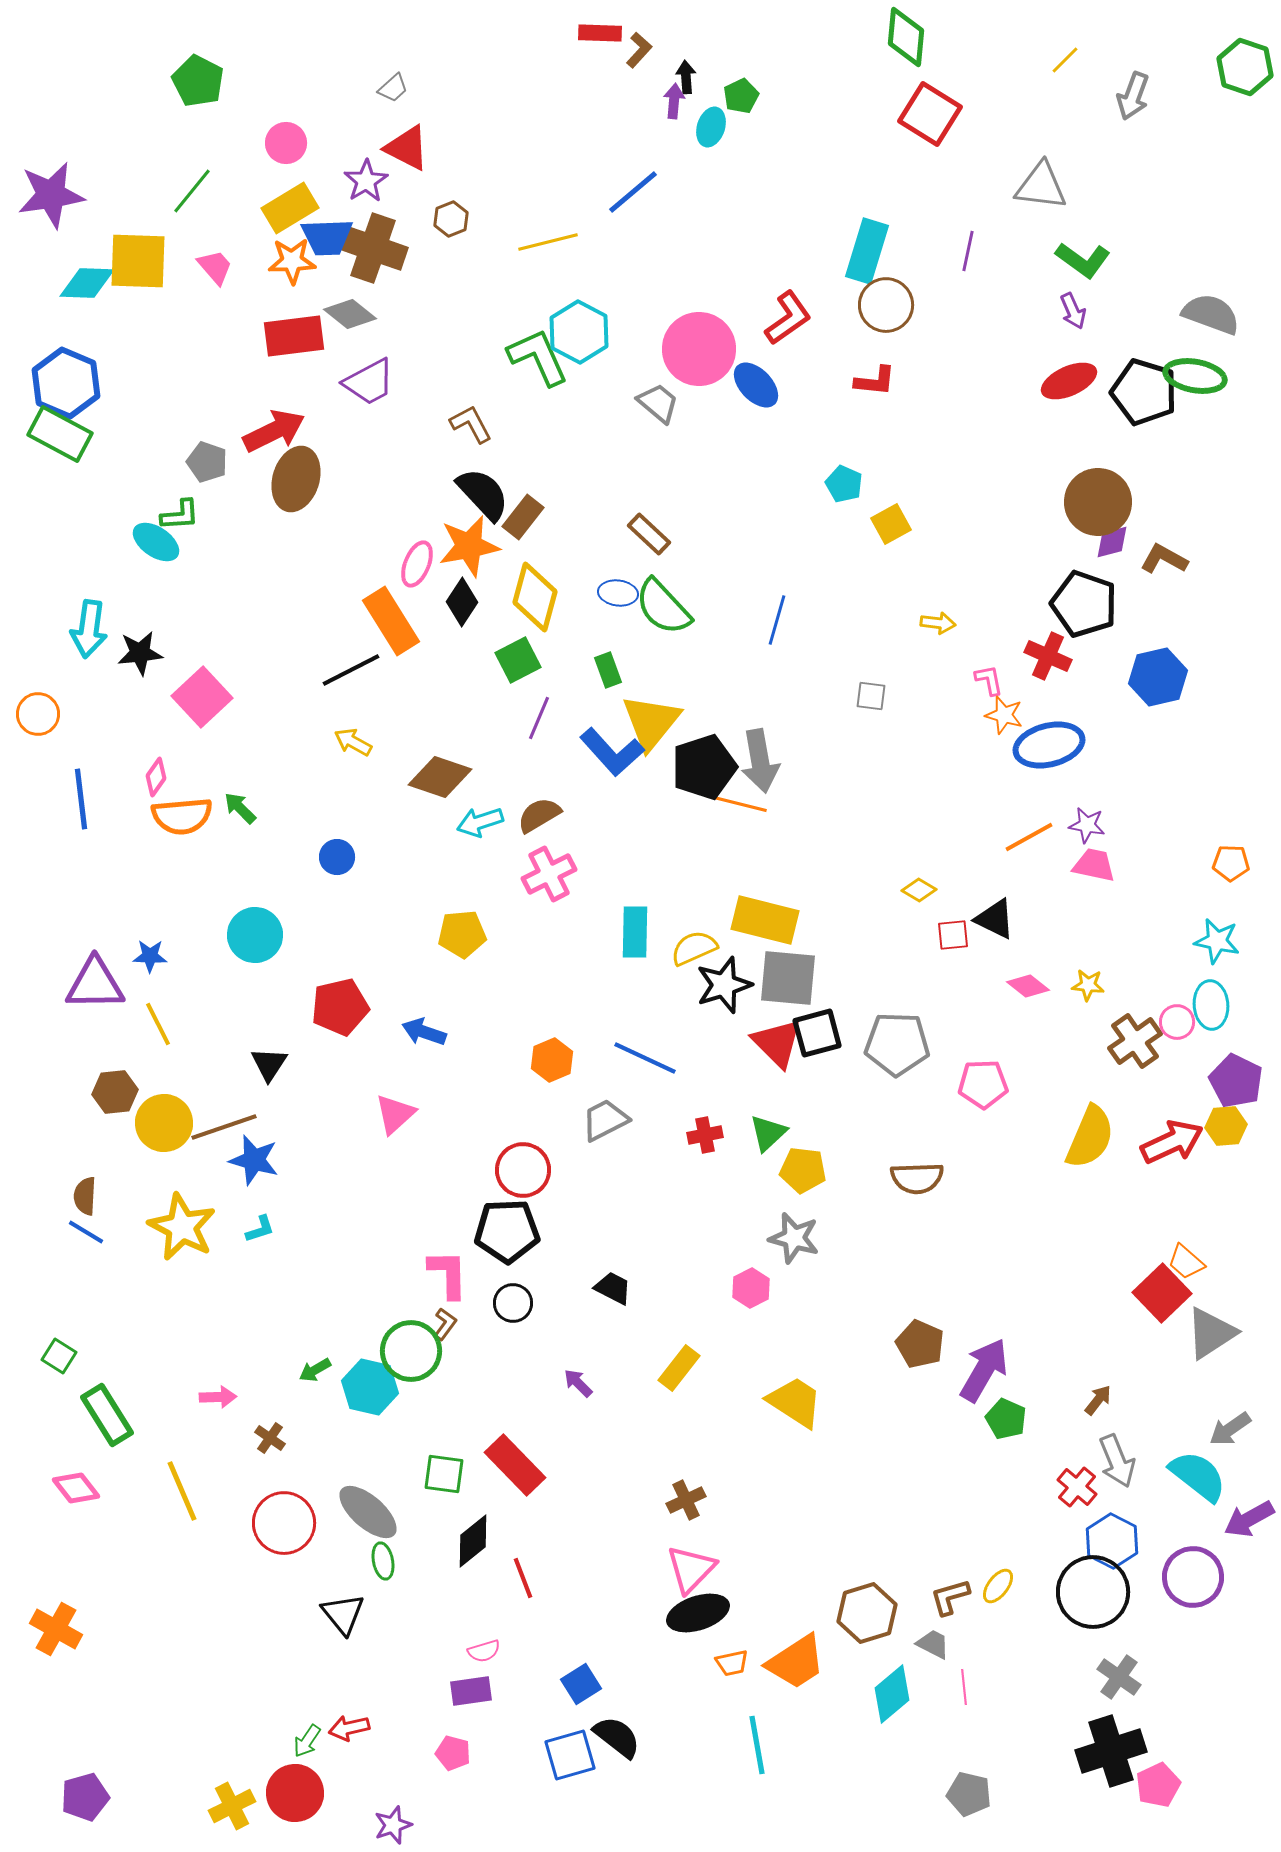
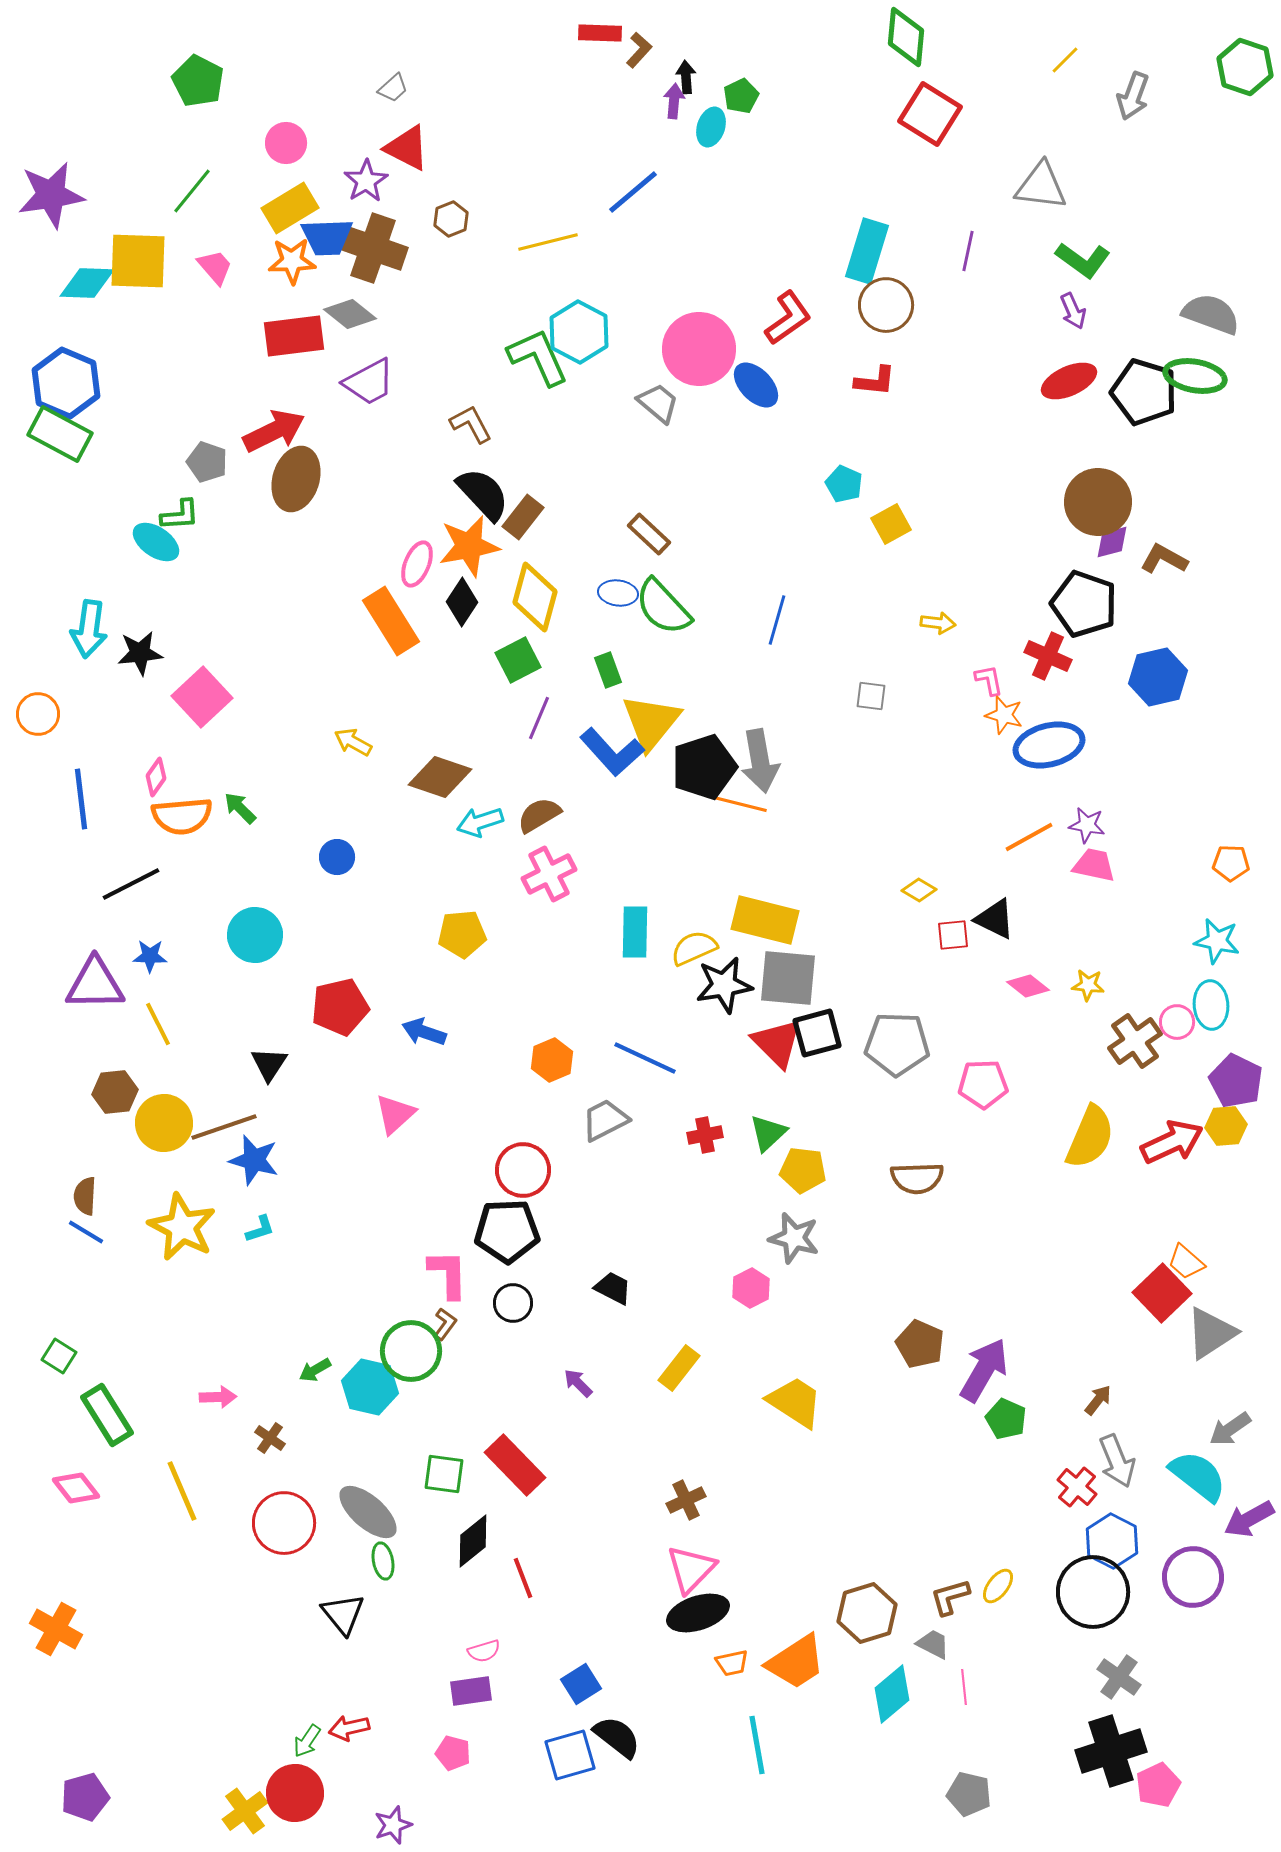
black line at (351, 670): moved 220 px left, 214 px down
black star at (724, 985): rotated 8 degrees clockwise
yellow cross at (232, 1806): moved 13 px right, 5 px down; rotated 9 degrees counterclockwise
